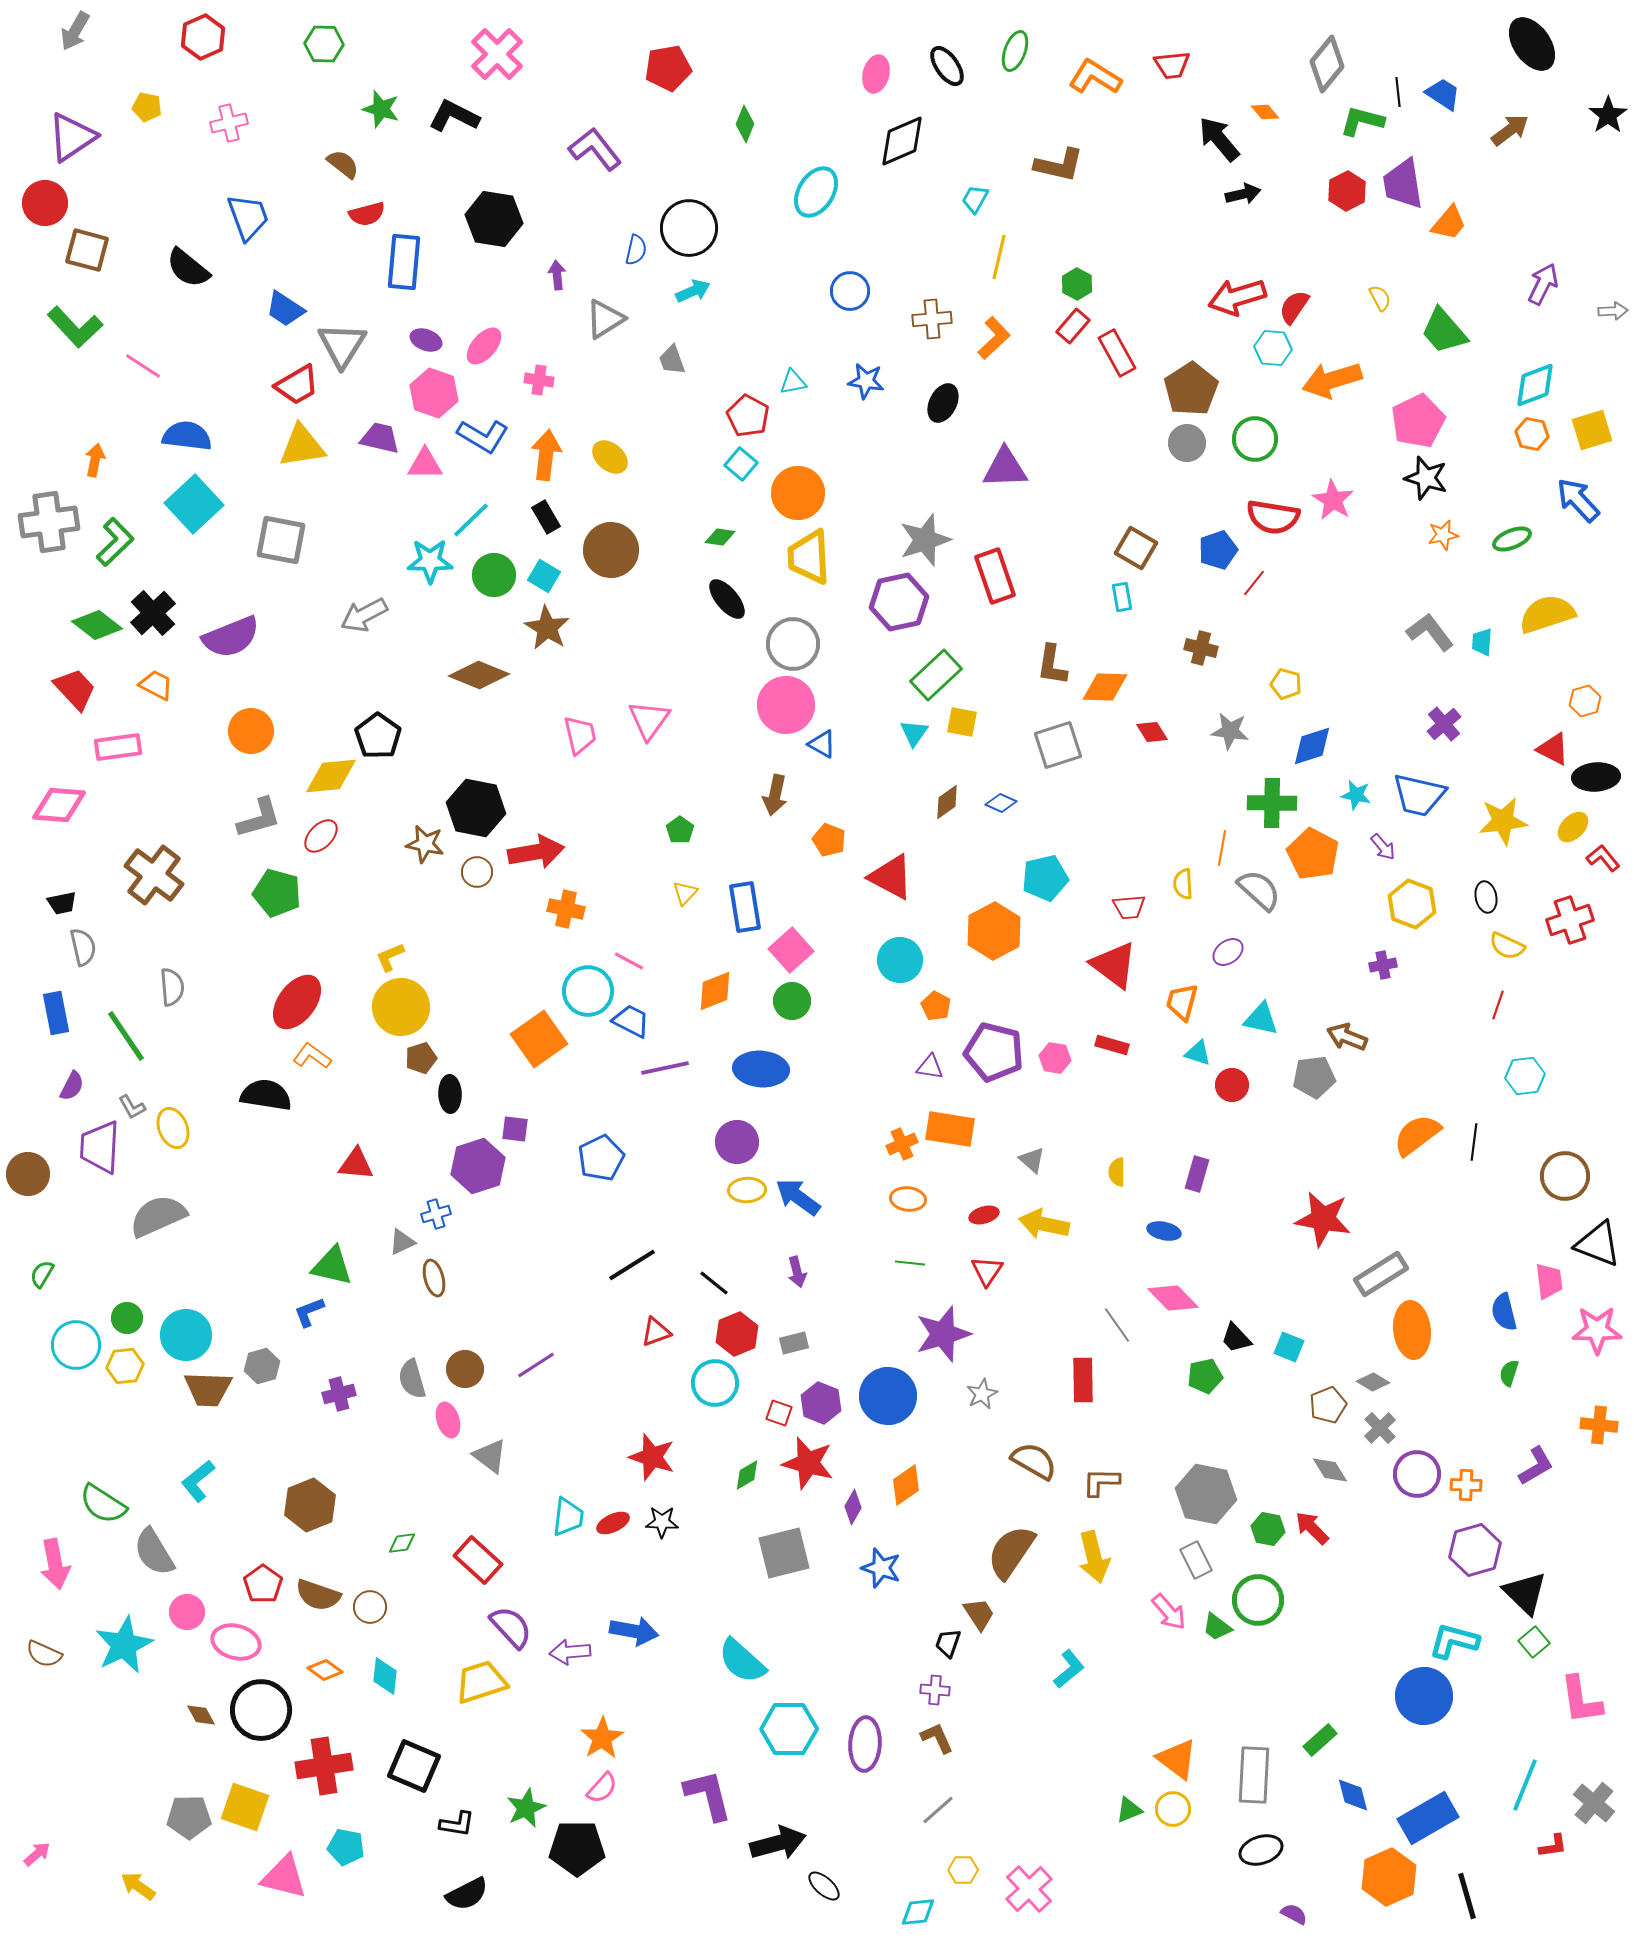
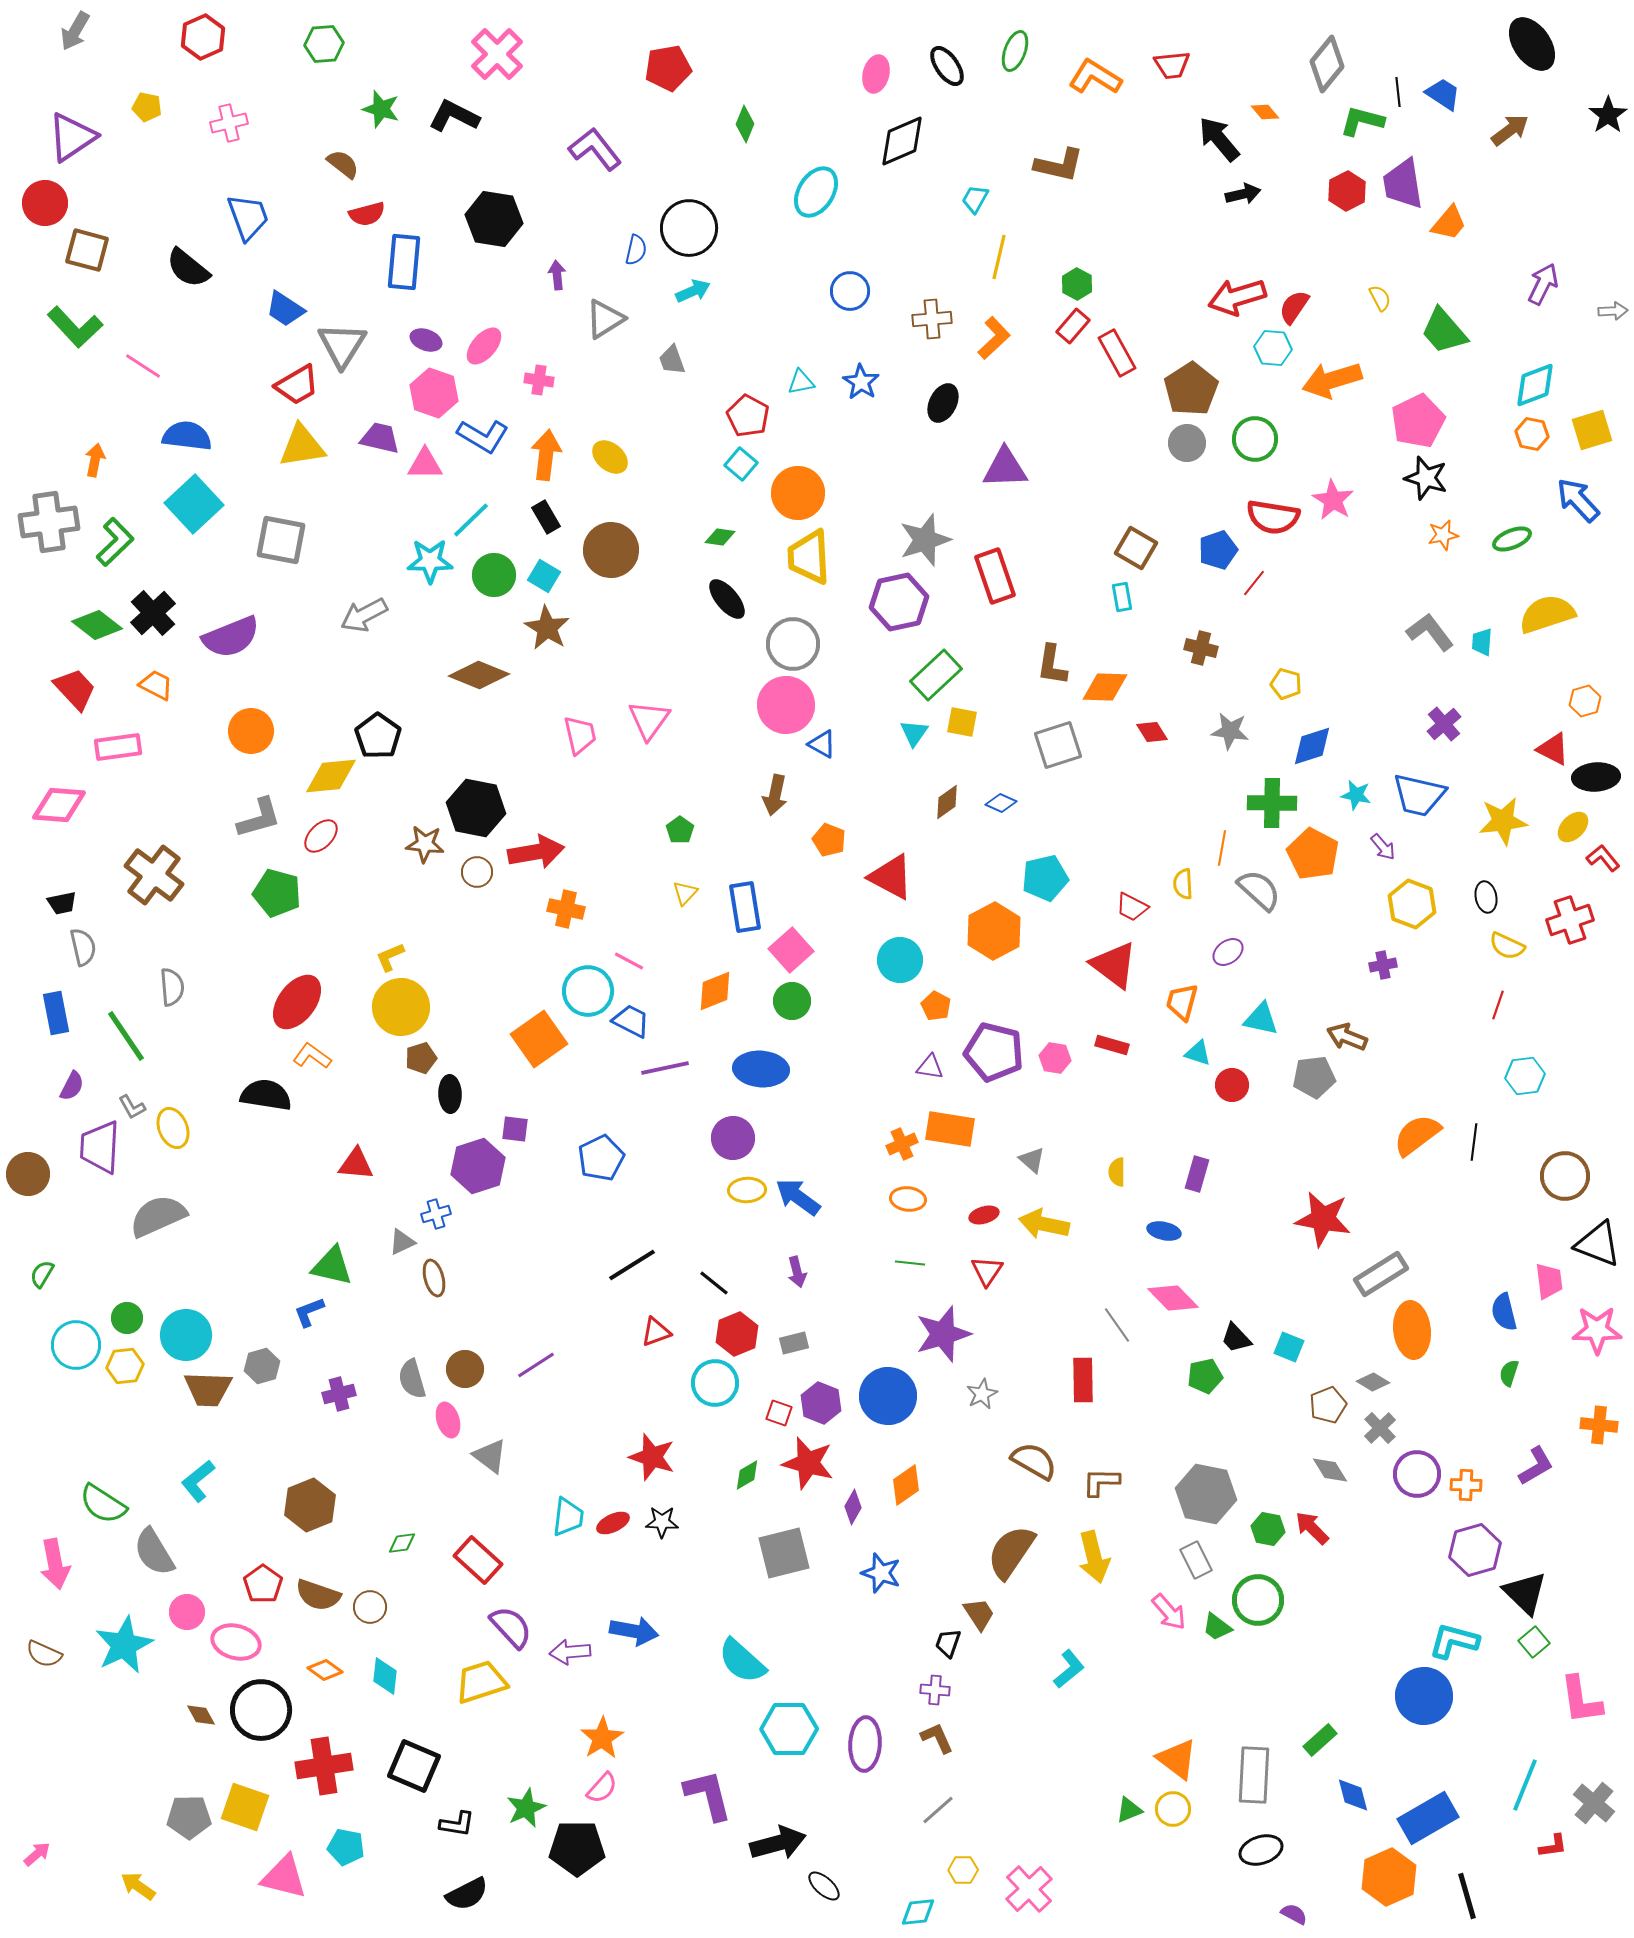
green hexagon at (324, 44): rotated 6 degrees counterclockwise
blue star at (866, 381): moved 5 px left, 1 px down; rotated 24 degrees clockwise
cyan triangle at (793, 382): moved 8 px right
brown star at (425, 844): rotated 6 degrees counterclockwise
red trapezoid at (1129, 907): moved 3 px right; rotated 32 degrees clockwise
purple circle at (737, 1142): moved 4 px left, 4 px up
blue star at (881, 1568): moved 5 px down
